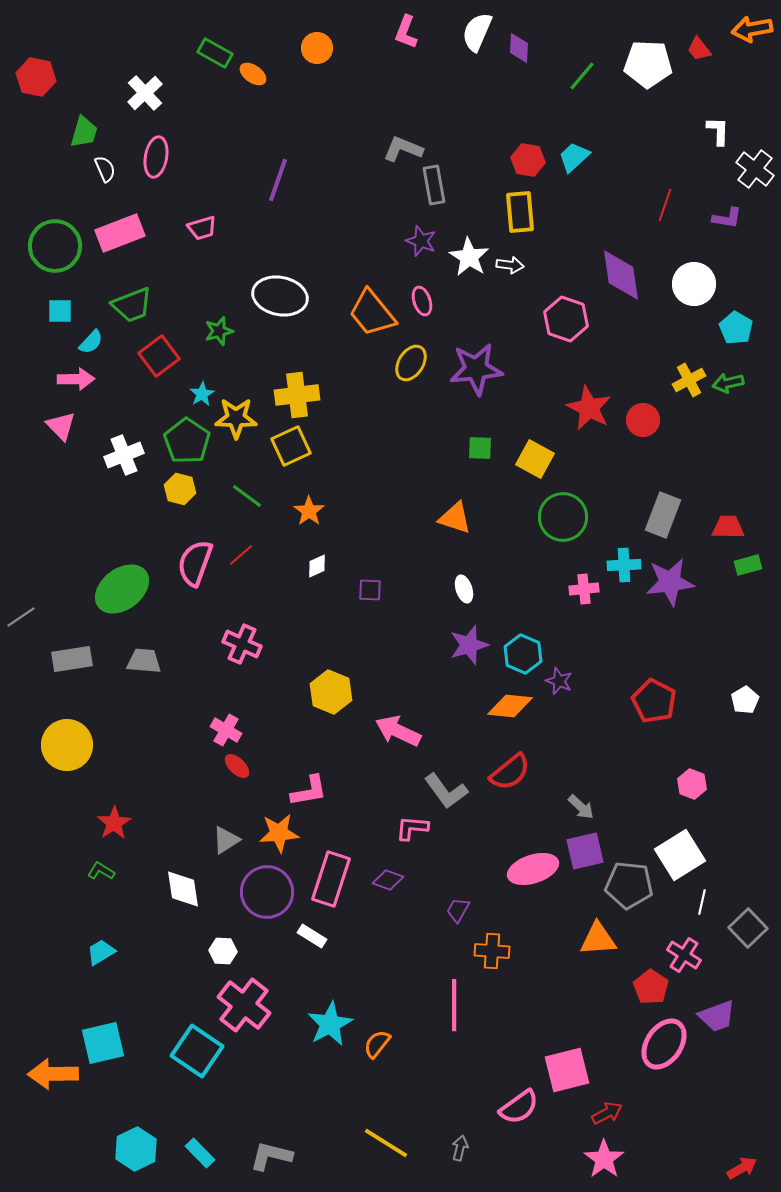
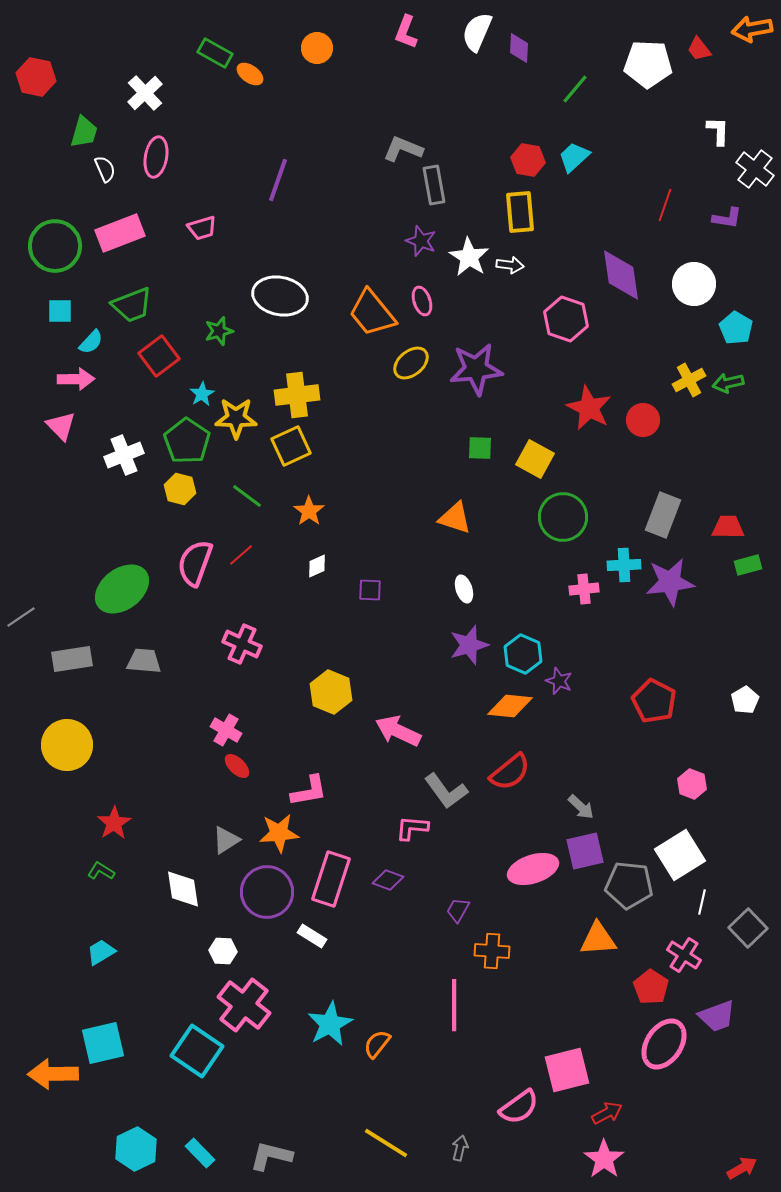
orange ellipse at (253, 74): moved 3 px left
green line at (582, 76): moved 7 px left, 13 px down
yellow ellipse at (411, 363): rotated 18 degrees clockwise
